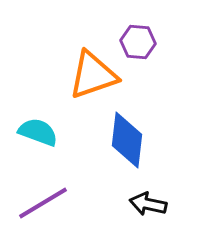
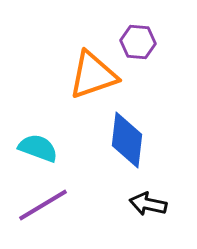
cyan semicircle: moved 16 px down
purple line: moved 2 px down
